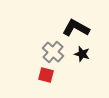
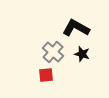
red square: rotated 21 degrees counterclockwise
